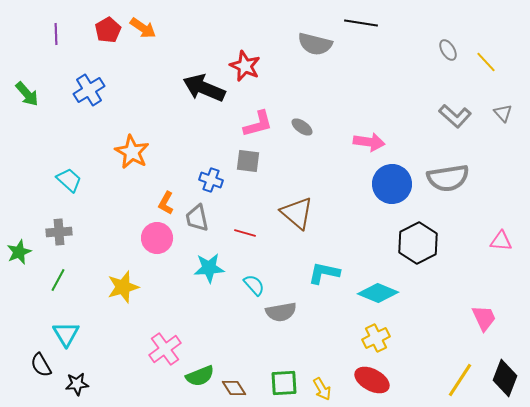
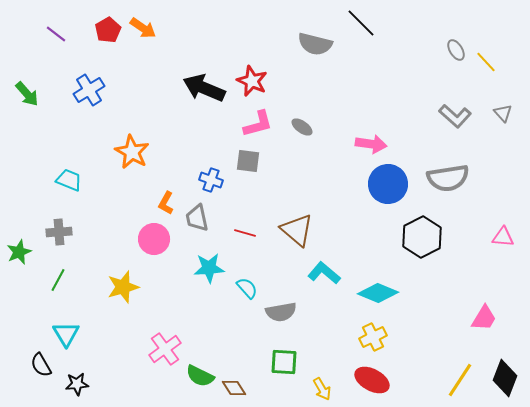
black line at (361, 23): rotated 36 degrees clockwise
purple line at (56, 34): rotated 50 degrees counterclockwise
gray ellipse at (448, 50): moved 8 px right
red star at (245, 66): moved 7 px right, 15 px down
pink arrow at (369, 142): moved 2 px right, 2 px down
cyan trapezoid at (69, 180): rotated 20 degrees counterclockwise
blue circle at (392, 184): moved 4 px left
brown triangle at (297, 213): moved 17 px down
pink circle at (157, 238): moved 3 px left, 1 px down
pink triangle at (501, 241): moved 2 px right, 4 px up
black hexagon at (418, 243): moved 4 px right, 6 px up
cyan L-shape at (324, 273): rotated 28 degrees clockwise
cyan semicircle at (254, 285): moved 7 px left, 3 px down
pink trapezoid at (484, 318): rotated 56 degrees clockwise
yellow cross at (376, 338): moved 3 px left, 1 px up
green semicircle at (200, 376): rotated 48 degrees clockwise
green square at (284, 383): moved 21 px up; rotated 8 degrees clockwise
